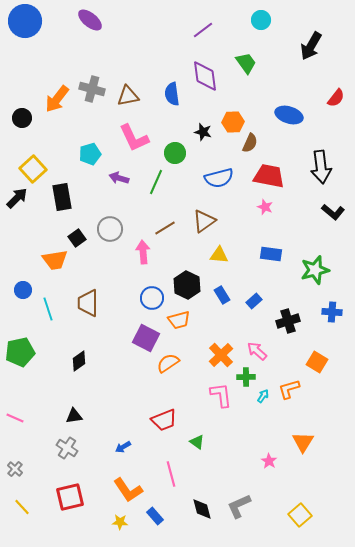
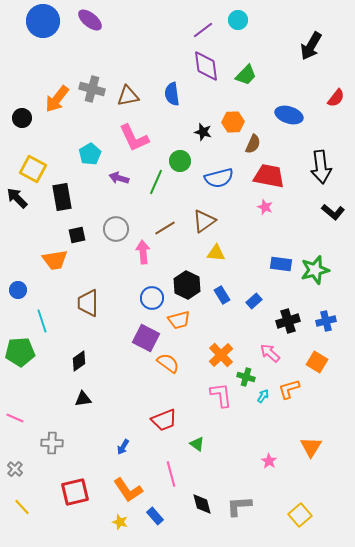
cyan circle at (261, 20): moved 23 px left
blue circle at (25, 21): moved 18 px right
green trapezoid at (246, 63): moved 12 px down; rotated 80 degrees clockwise
purple diamond at (205, 76): moved 1 px right, 10 px up
brown semicircle at (250, 143): moved 3 px right, 1 px down
green circle at (175, 153): moved 5 px right, 8 px down
cyan pentagon at (90, 154): rotated 15 degrees counterclockwise
yellow square at (33, 169): rotated 20 degrees counterclockwise
black arrow at (17, 198): rotated 90 degrees counterclockwise
gray circle at (110, 229): moved 6 px right
black square at (77, 238): moved 3 px up; rotated 24 degrees clockwise
blue rectangle at (271, 254): moved 10 px right, 10 px down
yellow triangle at (219, 255): moved 3 px left, 2 px up
blue circle at (23, 290): moved 5 px left
cyan line at (48, 309): moved 6 px left, 12 px down
blue cross at (332, 312): moved 6 px left, 9 px down; rotated 18 degrees counterclockwise
pink arrow at (257, 351): moved 13 px right, 2 px down
green pentagon at (20, 352): rotated 8 degrees clockwise
orange semicircle at (168, 363): rotated 70 degrees clockwise
green cross at (246, 377): rotated 18 degrees clockwise
black triangle at (74, 416): moved 9 px right, 17 px up
green triangle at (197, 442): moved 2 px down
orange triangle at (303, 442): moved 8 px right, 5 px down
blue arrow at (123, 447): rotated 28 degrees counterclockwise
gray cross at (67, 448): moved 15 px left, 5 px up; rotated 30 degrees counterclockwise
red square at (70, 497): moved 5 px right, 5 px up
gray L-shape at (239, 506): rotated 20 degrees clockwise
black diamond at (202, 509): moved 5 px up
yellow star at (120, 522): rotated 14 degrees clockwise
